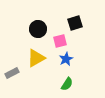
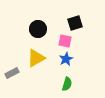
pink square: moved 5 px right; rotated 24 degrees clockwise
green semicircle: rotated 16 degrees counterclockwise
